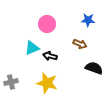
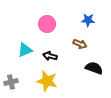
cyan triangle: moved 7 px left, 2 px down
yellow star: moved 2 px up
